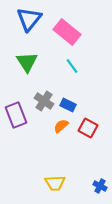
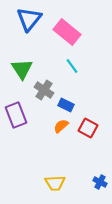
green triangle: moved 5 px left, 7 px down
gray cross: moved 11 px up
blue rectangle: moved 2 px left
blue cross: moved 4 px up
